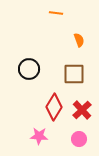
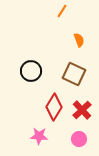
orange line: moved 6 px right, 2 px up; rotated 64 degrees counterclockwise
black circle: moved 2 px right, 2 px down
brown square: rotated 25 degrees clockwise
